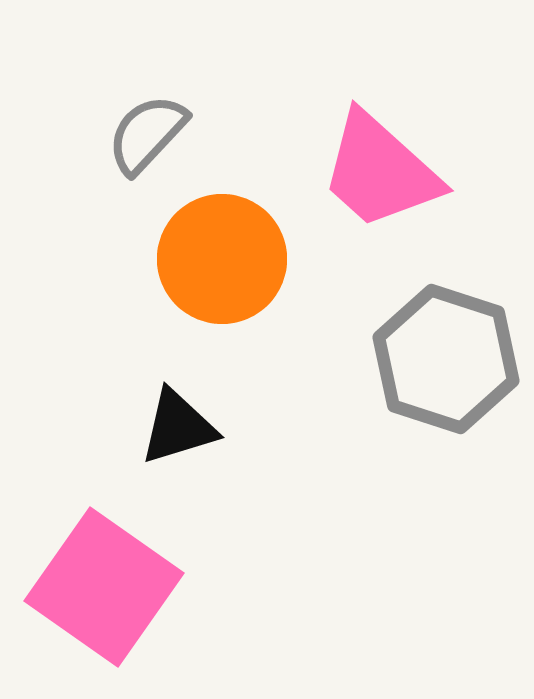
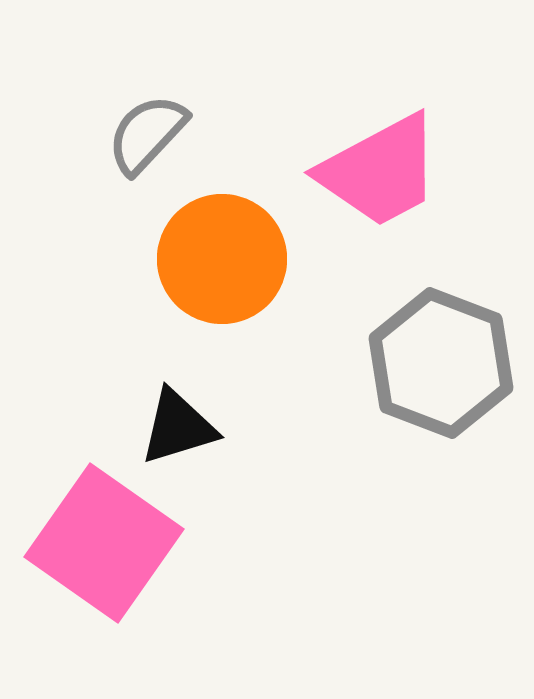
pink trapezoid: rotated 70 degrees counterclockwise
gray hexagon: moved 5 px left, 4 px down; rotated 3 degrees clockwise
pink square: moved 44 px up
